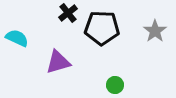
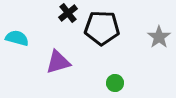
gray star: moved 4 px right, 6 px down
cyan semicircle: rotated 10 degrees counterclockwise
green circle: moved 2 px up
